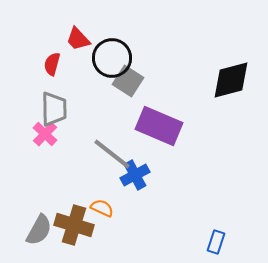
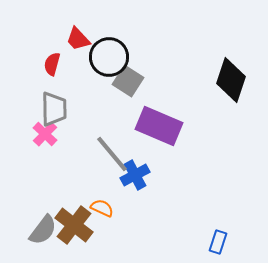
black circle: moved 3 px left, 1 px up
black diamond: rotated 57 degrees counterclockwise
gray line: rotated 12 degrees clockwise
brown cross: rotated 21 degrees clockwise
gray semicircle: moved 4 px right; rotated 8 degrees clockwise
blue rectangle: moved 2 px right
